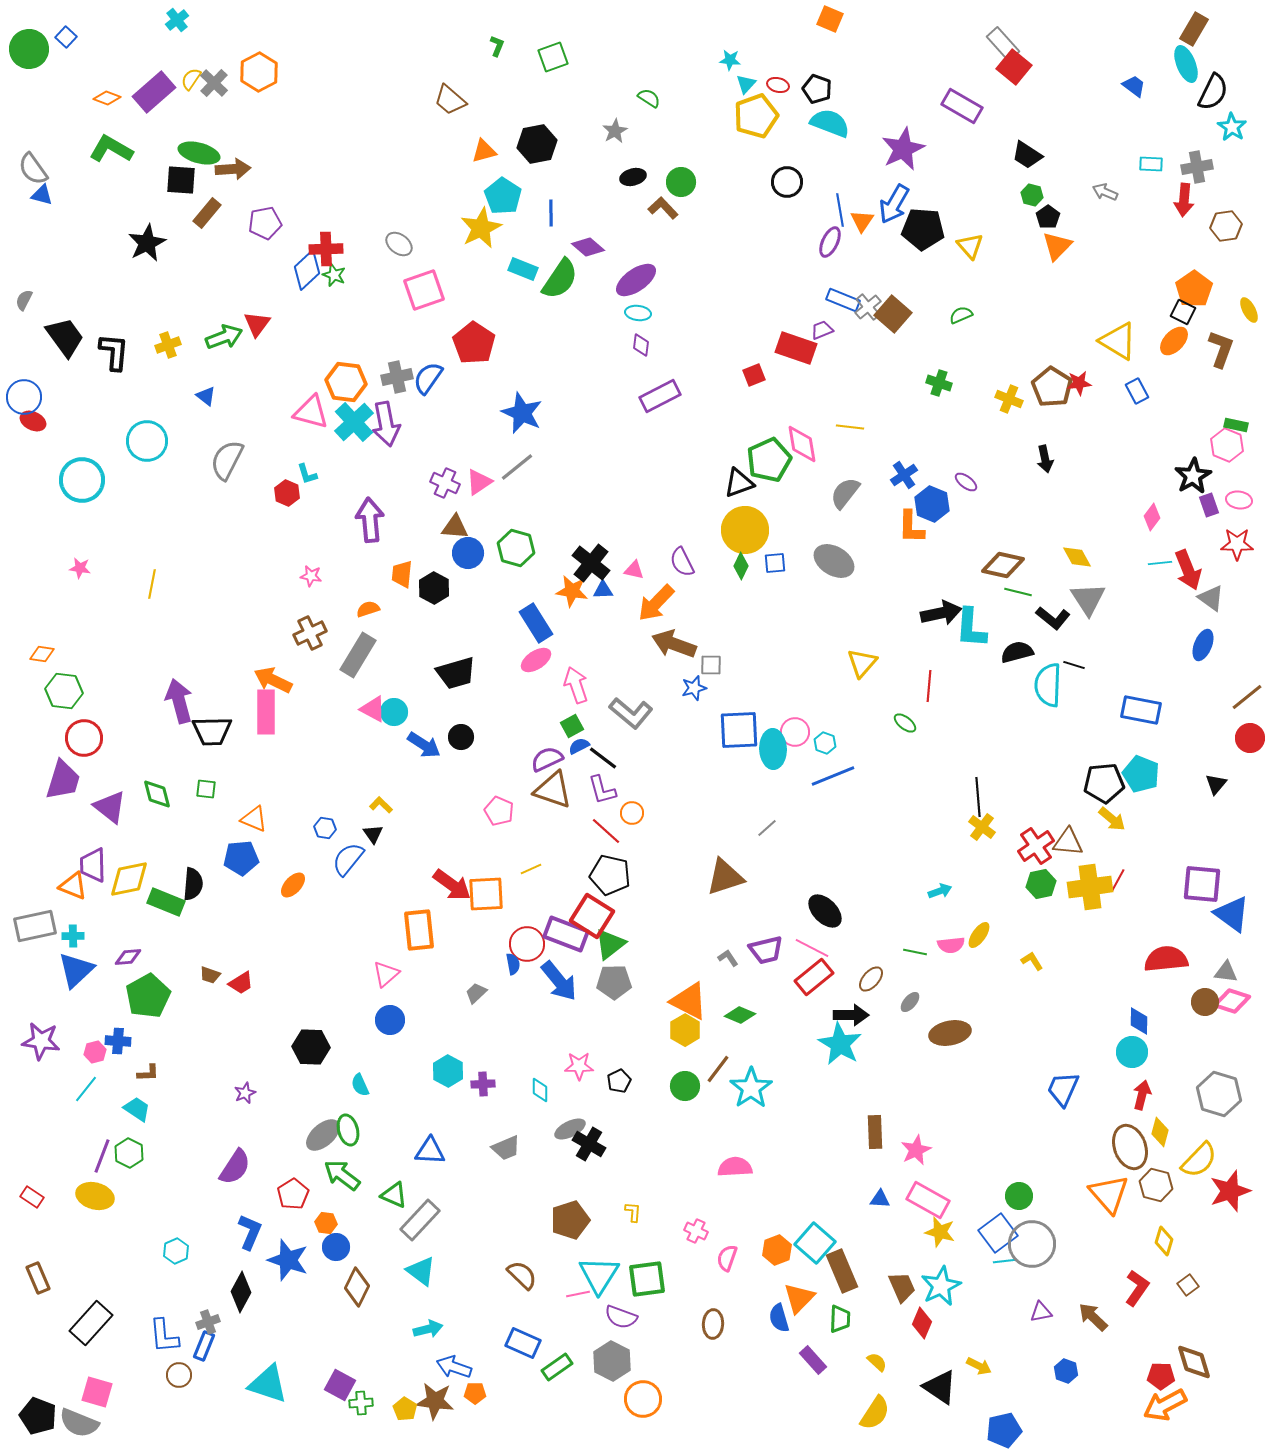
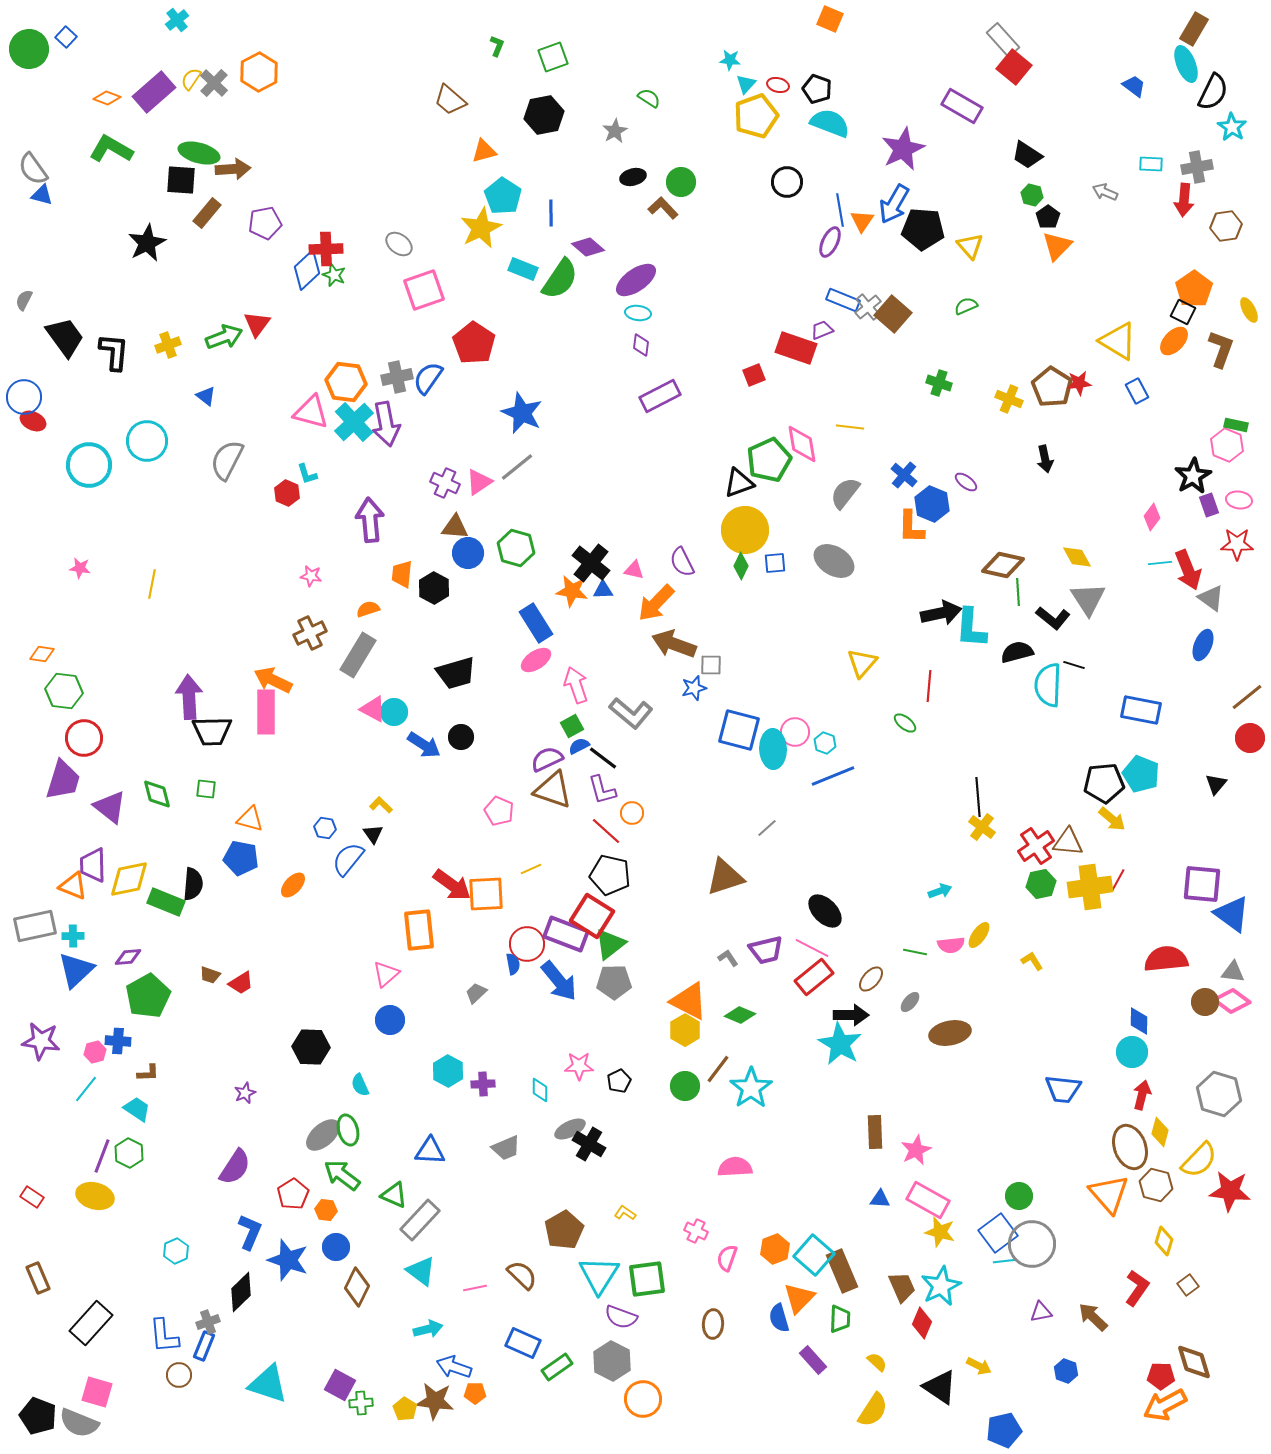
gray rectangle at (1003, 44): moved 4 px up
black hexagon at (537, 144): moved 7 px right, 29 px up
green semicircle at (961, 315): moved 5 px right, 9 px up
blue cross at (904, 475): rotated 16 degrees counterclockwise
cyan circle at (82, 480): moved 7 px right, 15 px up
green line at (1018, 592): rotated 72 degrees clockwise
purple arrow at (179, 701): moved 10 px right, 4 px up; rotated 12 degrees clockwise
blue square at (739, 730): rotated 18 degrees clockwise
orange triangle at (254, 819): moved 4 px left; rotated 8 degrees counterclockwise
blue pentagon at (241, 858): rotated 16 degrees clockwise
gray triangle at (1226, 972): moved 7 px right
pink diamond at (1232, 1001): rotated 18 degrees clockwise
blue trapezoid at (1063, 1089): rotated 108 degrees counterclockwise
red star at (1230, 1191): rotated 24 degrees clockwise
yellow L-shape at (633, 1212): moved 8 px left, 1 px down; rotated 60 degrees counterclockwise
brown pentagon at (570, 1220): moved 6 px left, 10 px down; rotated 12 degrees counterclockwise
orange hexagon at (326, 1223): moved 13 px up
cyan square at (815, 1243): moved 1 px left, 12 px down
orange hexagon at (777, 1250): moved 2 px left, 1 px up
black diamond at (241, 1292): rotated 18 degrees clockwise
pink line at (578, 1294): moved 103 px left, 6 px up
yellow semicircle at (875, 1413): moved 2 px left, 3 px up
